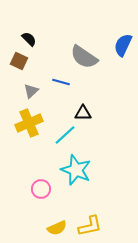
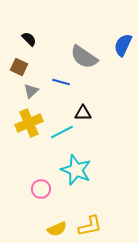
brown square: moved 6 px down
cyan line: moved 3 px left, 3 px up; rotated 15 degrees clockwise
yellow semicircle: moved 1 px down
